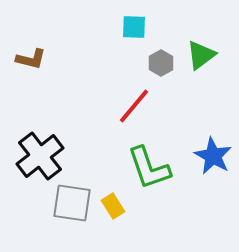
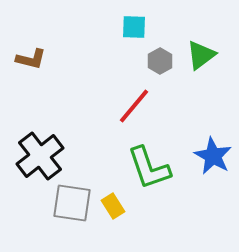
gray hexagon: moved 1 px left, 2 px up
